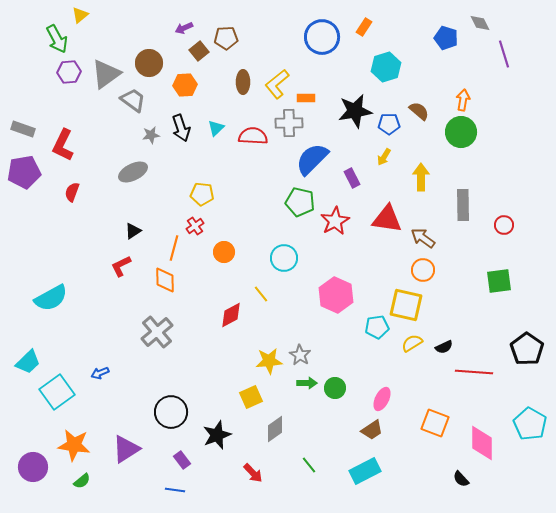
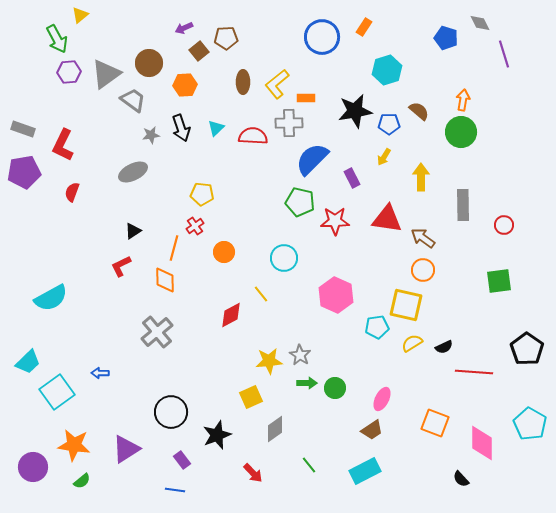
cyan hexagon at (386, 67): moved 1 px right, 3 px down
red star at (335, 221): rotated 28 degrees clockwise
blue arrow at (100, 373): rotated 24 degrees clockwise
